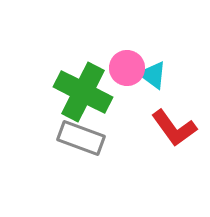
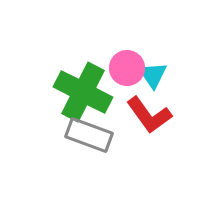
cyan triangle: rotated 20 degrees clockwise
red L-shape: moved 25 px left, 13 px up
gray rectangle: moved 8 px right, 3 px up
